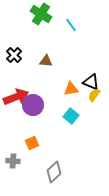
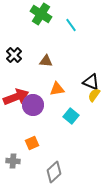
orange triangle: moved 14 px left
